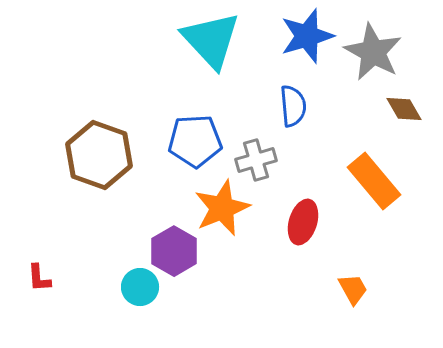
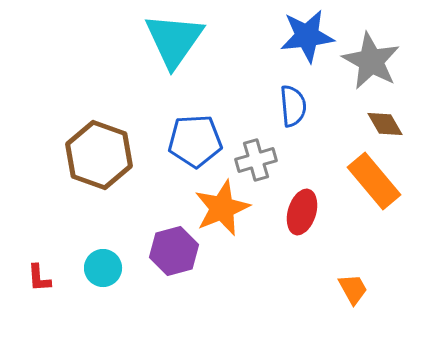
blue star: rotated 10 degrees clockwise
cyan triangle: moved 37 px left; rotated 18 degrees clockwise
gray star: moved 2 px left, 9 px down
brown diamond: moved 19 px left, 15 px down
red ellipse: moved 1 px left, 10 px up
purple hexagon: rotated 15 degrees clockwise
cyan circle: moved 37 px left, 19 px up
